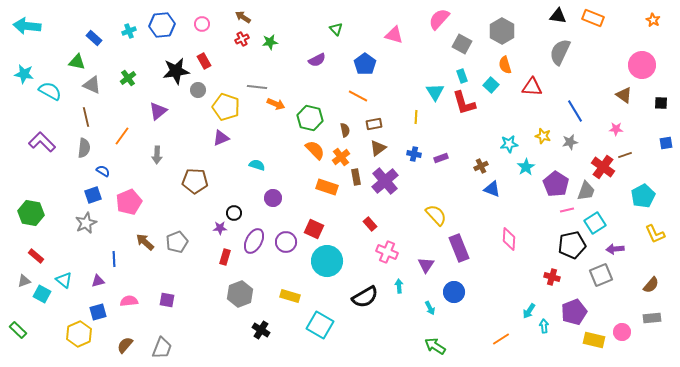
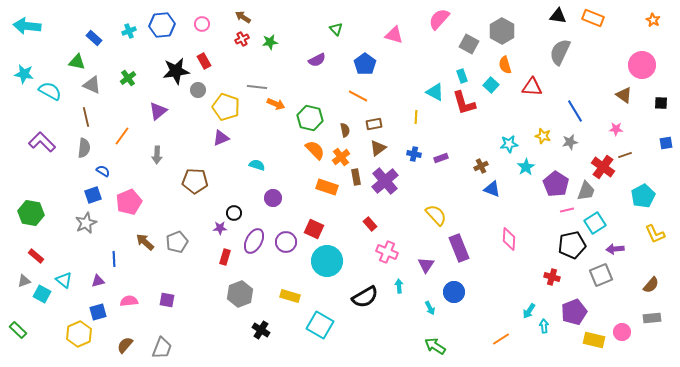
gray square at (462, 44): moved 7 px right
cyan triangle at (435, 92): rotated 30 degrees counterclockwise
